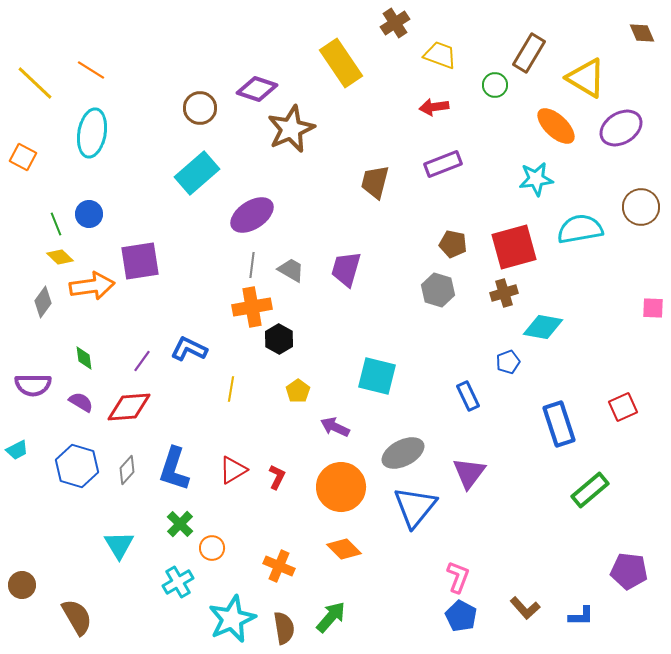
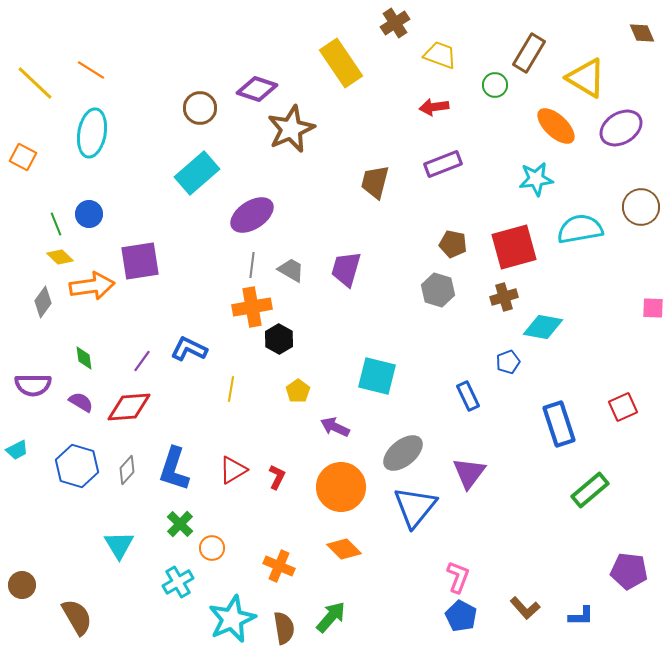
brown cross at (504, 293): moved 4 px down
gray ellipse at (403, 453): rotated 12 degrees counterclockwise
